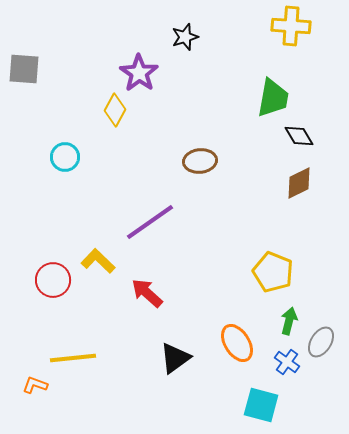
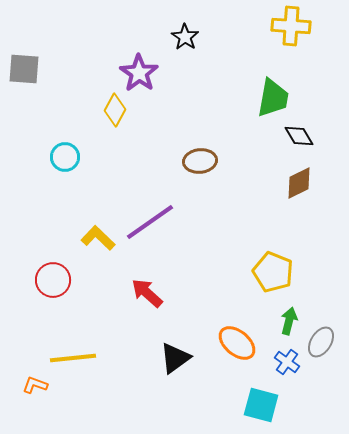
black star: rotated 20 degrees counterclockwise
yellow L-shape: moved 23 px up
orange ellipse: rotated 18 degrees counterclockwise
